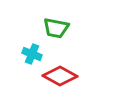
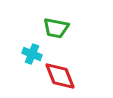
red diamond: rotated 40 degrees clockwise
